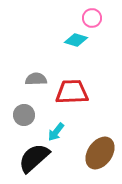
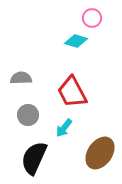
cyan diamond: moved 1 px down
gray semicircle: moved 15 px left, 1 px up
red trapezoid: rotated 116 degrees counterclockwise
gray circle: moved 4 px right
cyan arrow: moved 8 px right, 4 px up
black semicircle: rotated 24 degrees counterclockwise
